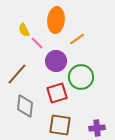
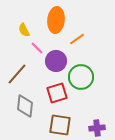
pink line: moved 5 px down
